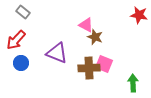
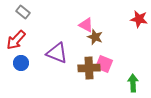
red star: moved 4 px down
